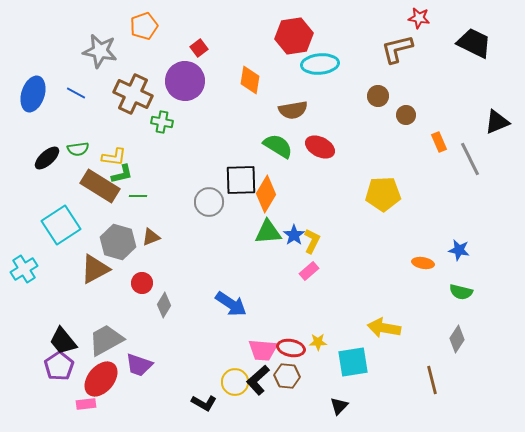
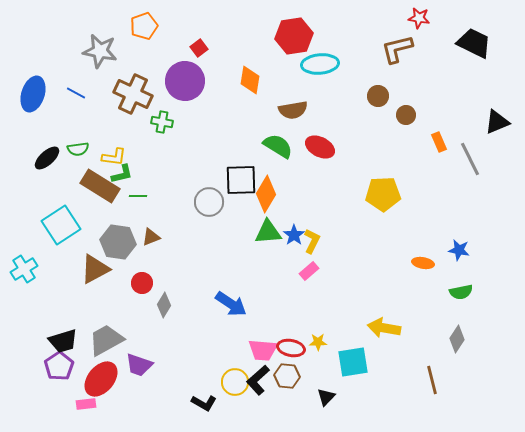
gray hexagon at (118, 242): rotated 8 degrees counterclockwise
green semicircle at (461, 292): rotated 25 degrees counterclockwise
black trapezoid at (63, 341): rotated 68 degrees counterclockwise
black triangle at (339, 406): moved 13 px left, 9 px up
